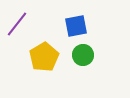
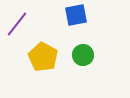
blue square: moved 11 px up
yellow pentagon: moved 1 px left; rotated 12 degrees counterclockwise
